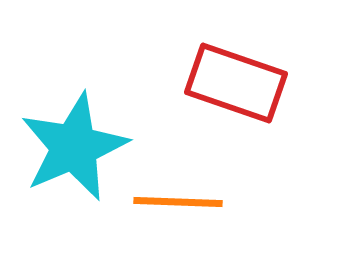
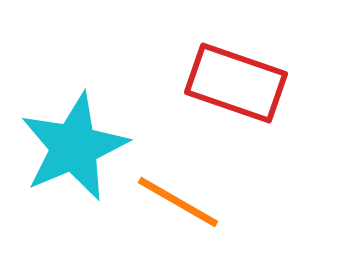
orange line: rotated 28 degrees clockwise
